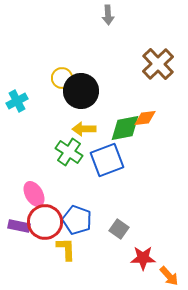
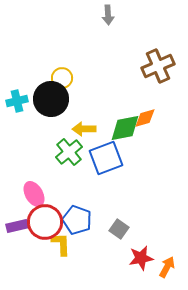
brown cross: moved 2 px down; rotated 20 degrees clockwise
black circle: moved 30 px left, 8 px down
cyan cross: rotated 15 degrees clockwise
orange diamond: rotated 10 degrees counterclockwise
green cross: rotated 16 degrees clockwise
blue square: moved 1 px left, 2 px up
purple rectangle: moved 2 px left; rotated 25 degrees counterclockwise
yellow L-shape: moved 5 px left, 5 px up
red star: moved 2 px left; rotated 10 degrees counterclockwise
orange arrow: moved 2 px left, 9 px up; rotated 110 degrees counterclockwise
